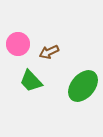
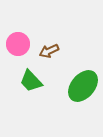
brown arrow: moved 1 px up
